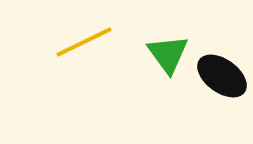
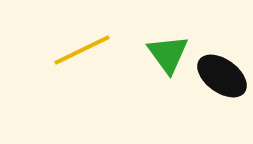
yellow line: moved 2 px left, 8 px down
